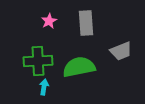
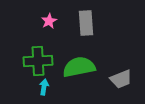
gray trapezoid: moved 28 px down
